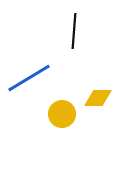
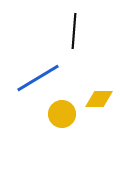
blue line: moved 9 px right
yellow diamond: moved 1 px right, 1 px down
